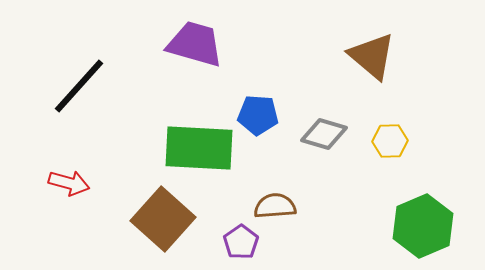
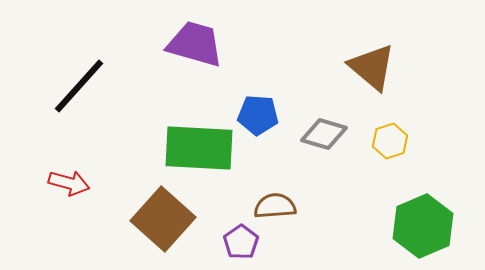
brown triangle: moved 11 px down
yellow hexagon: rotated 16 degrees counterclockwise
